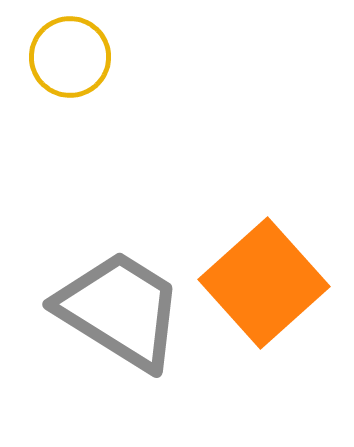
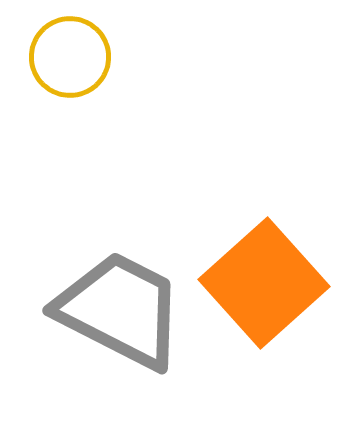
gray trapezoid: rotated 5 degrees counterclockwise
